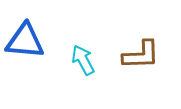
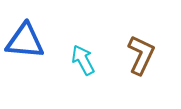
brown L-shape: rotated 63 degrees counterclockwise
